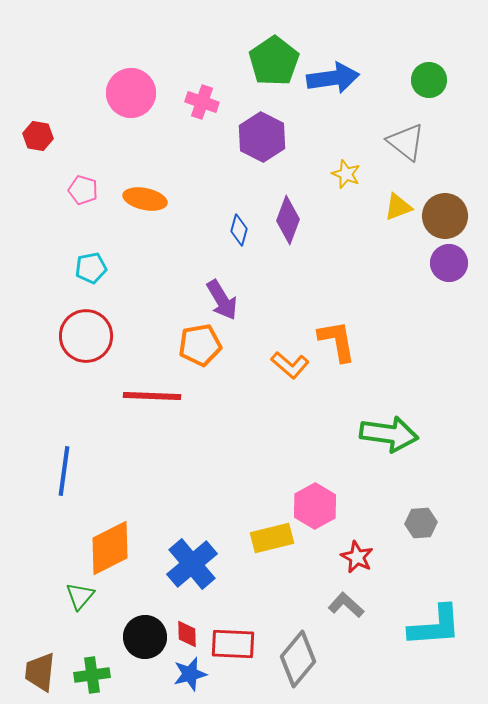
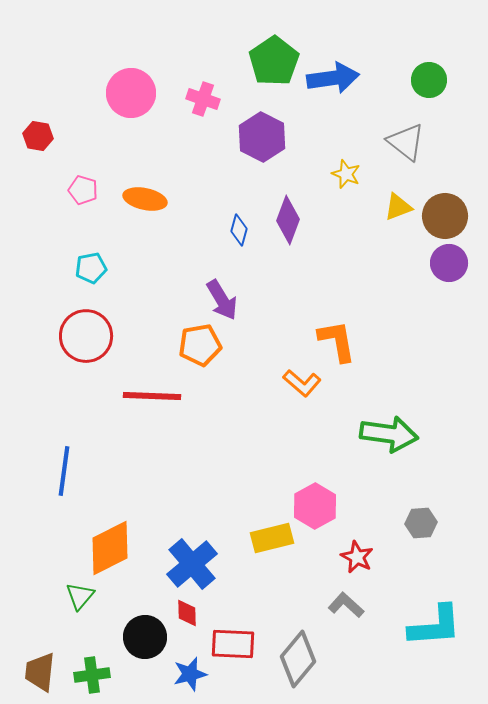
pink cross at (202, 102): moved 1 px right, 3 px up
orange L-shape at (290, 365): moved 12 px right, 18 px down
red diamond at (187, 634): moved 21 px up
